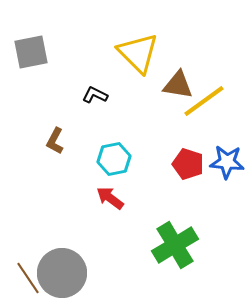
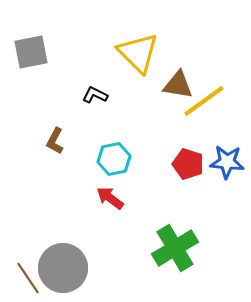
green cross: moved 3 px down
gray circle: moved 1 px right, 5 px up
